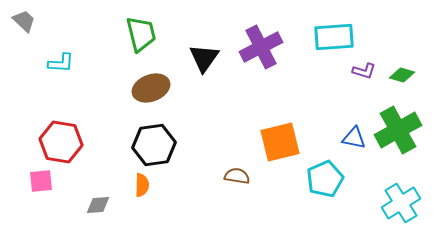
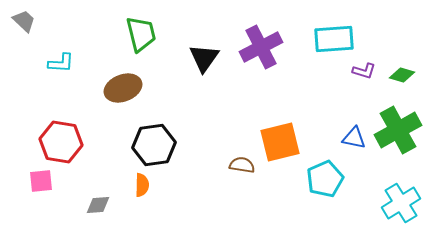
cyan rectangle: moved 2 px down
brown ellipse: moved 28 px left
brown semicircle: moved 5 px right, 11 px up
